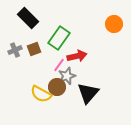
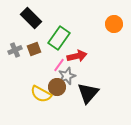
black rectangle: moved 3 px right
